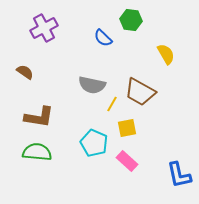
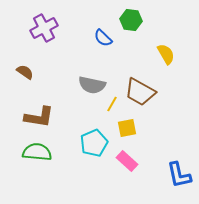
cyan pentagon: rotated 24 degrees clockwise
